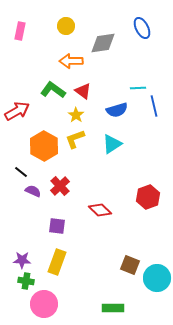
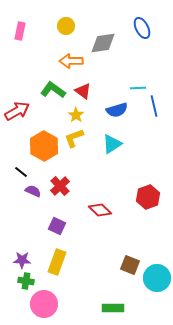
yellow L-shape: moved 1 px left, 1 px up
purple square: rotated 18 degrees clockwise
